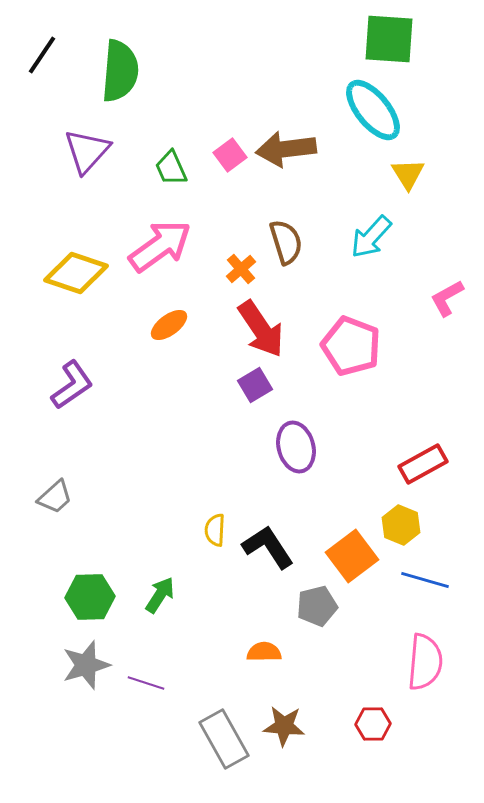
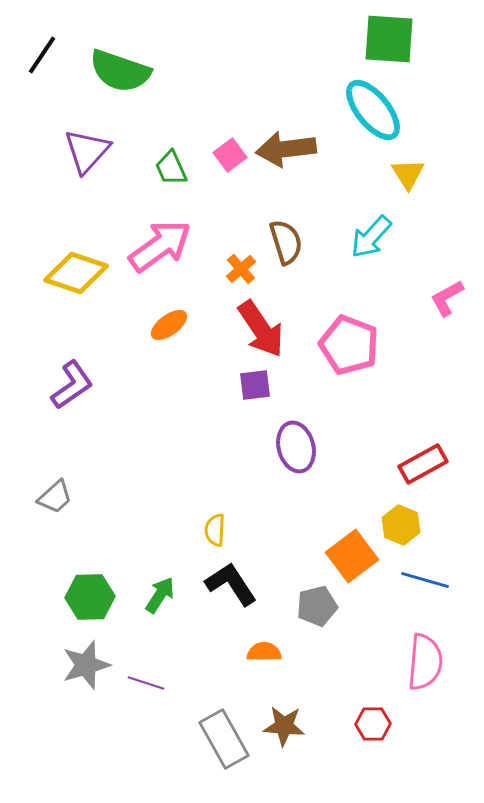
green semicircle: rotated 104 degrees clockwise
pink pentagon: moved 2 px left, 1 px up
purple square: rotated 24 degrees clockwise
black L-shape: moved 37 px left, 37 px down
